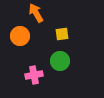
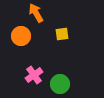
orange circle: moved 1 px right
green circle: moved 23 px down
pink cross: rotated 24 degrees counterclockwise
